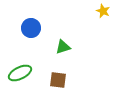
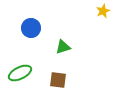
yellow star: rotated 24 degrees clockwise
